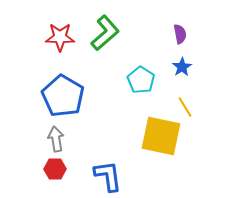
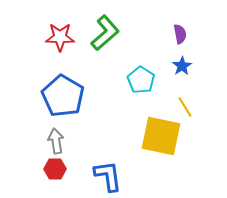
blue star: moved 1 px up
gray arrow: moved 2 px down
